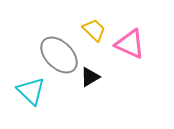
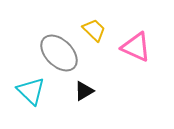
pink triangle: moved 6 px right, 3 px down
gray ellipse: moved 2 px up
black triangle: moved 6 px left, 14 px down
